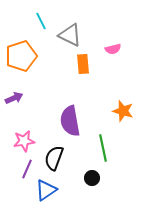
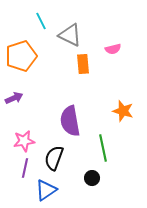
purple line: moved 2 px left, 1 px up; rotated 12 degrees counterclockwise
